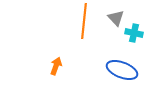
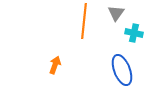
gray triangle: moved 5 px up; rotated 18 degrees clockwise
orange arrow: moved 1 px left, 1 px up
blue ellipse: rotated 48 degrees clockwise
